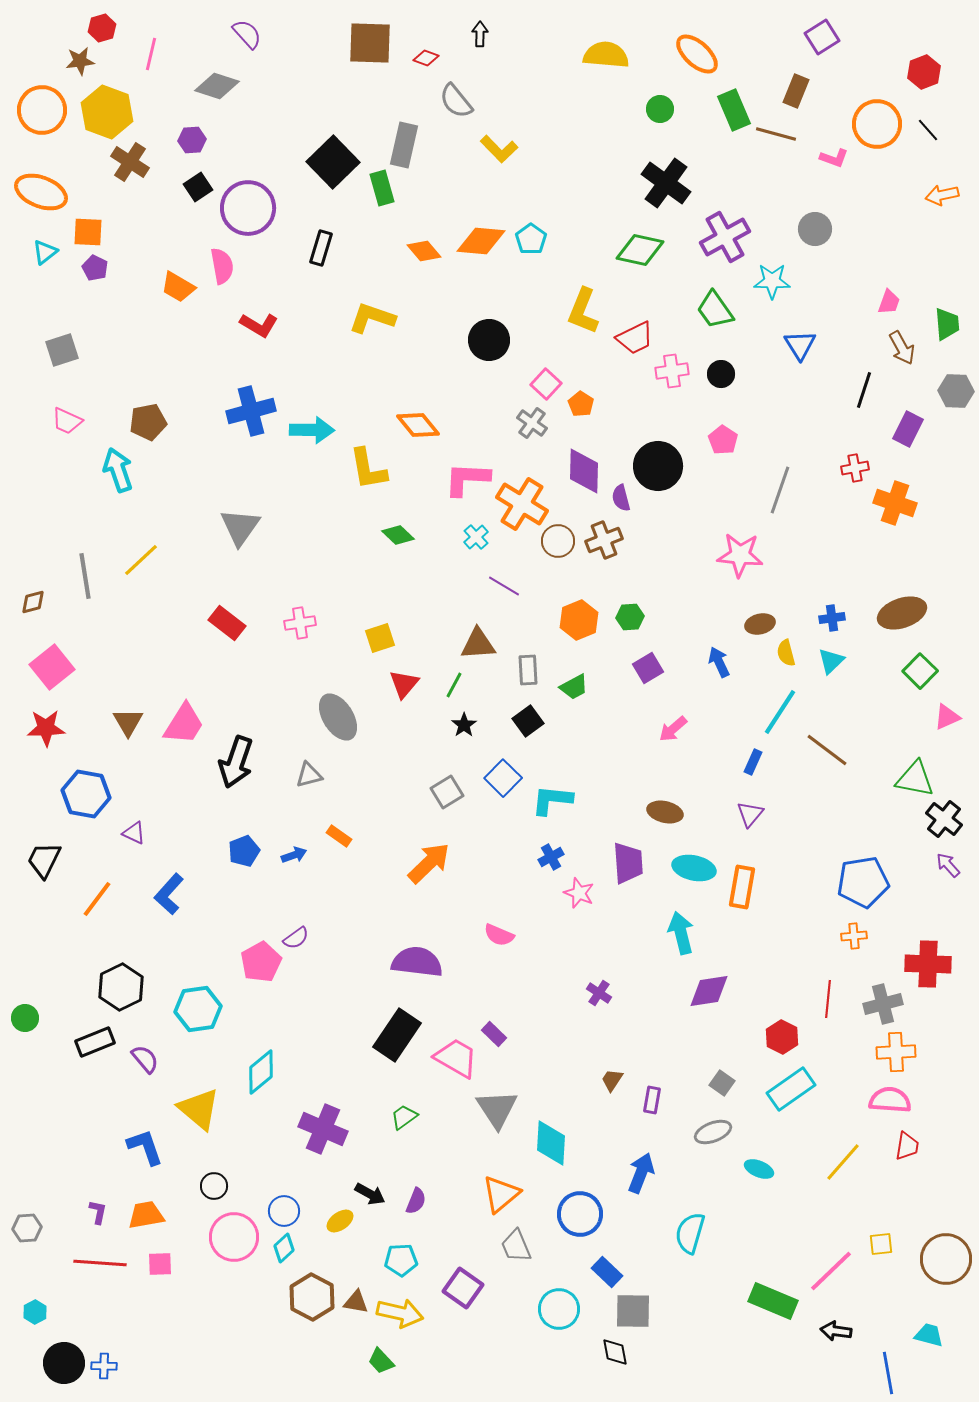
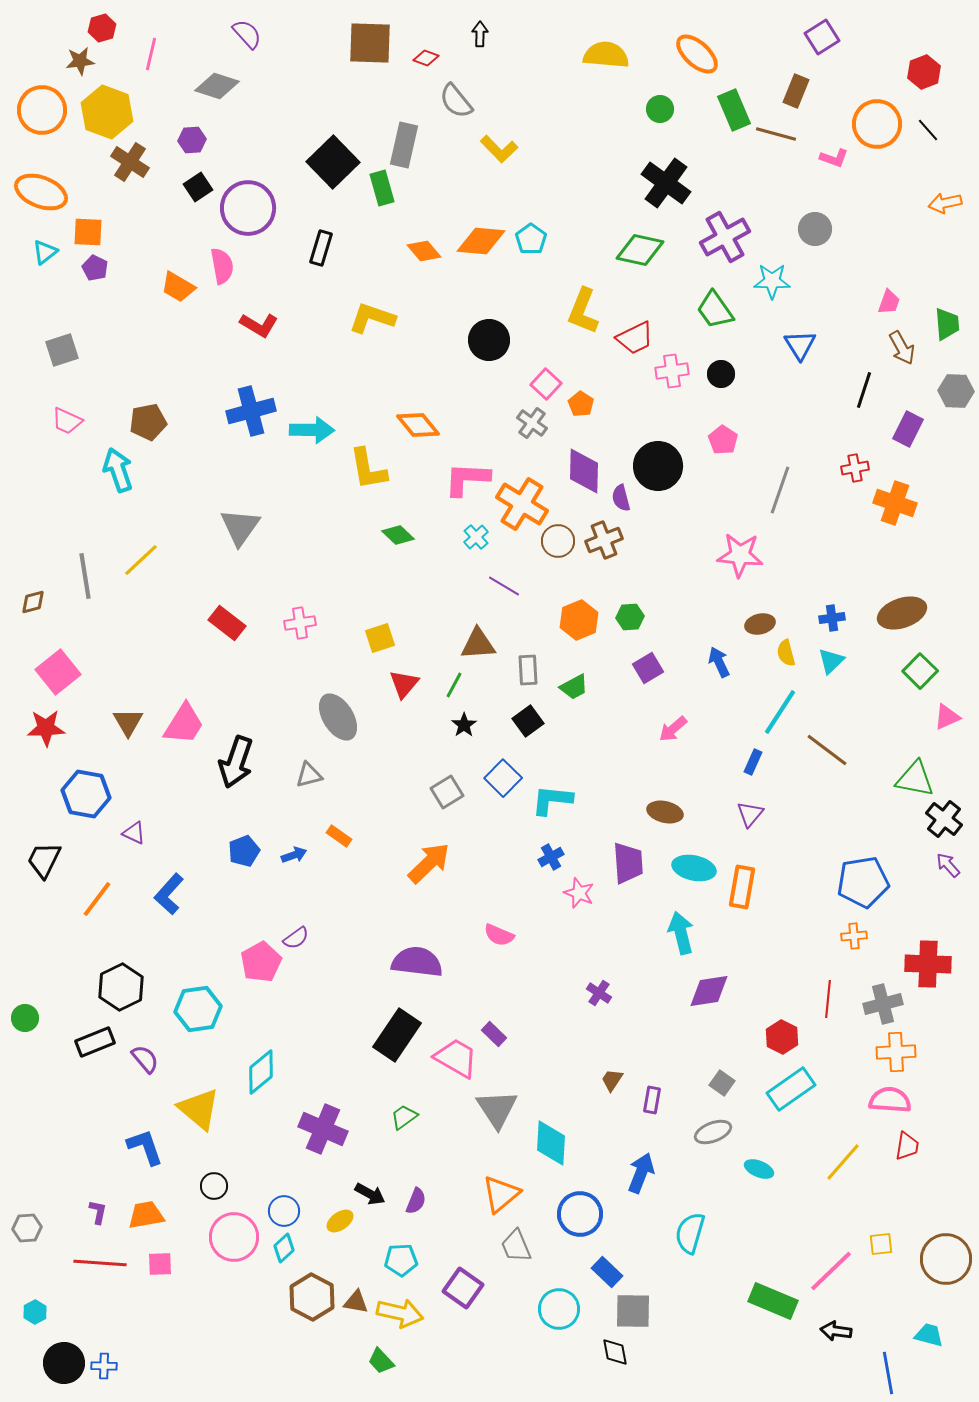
orange arrow at (942, 195): moved 3 px right, 8 px down
pink square at (52, 667): moved 6 px right, 5 px down
